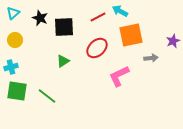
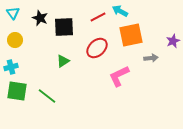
cyan triangle: rotated 24 degrees counterclockwise
